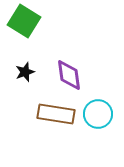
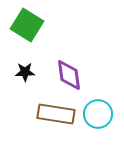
green square: moved 3 px right, 4 px down
black star: rotated 18 degrees clockwise
